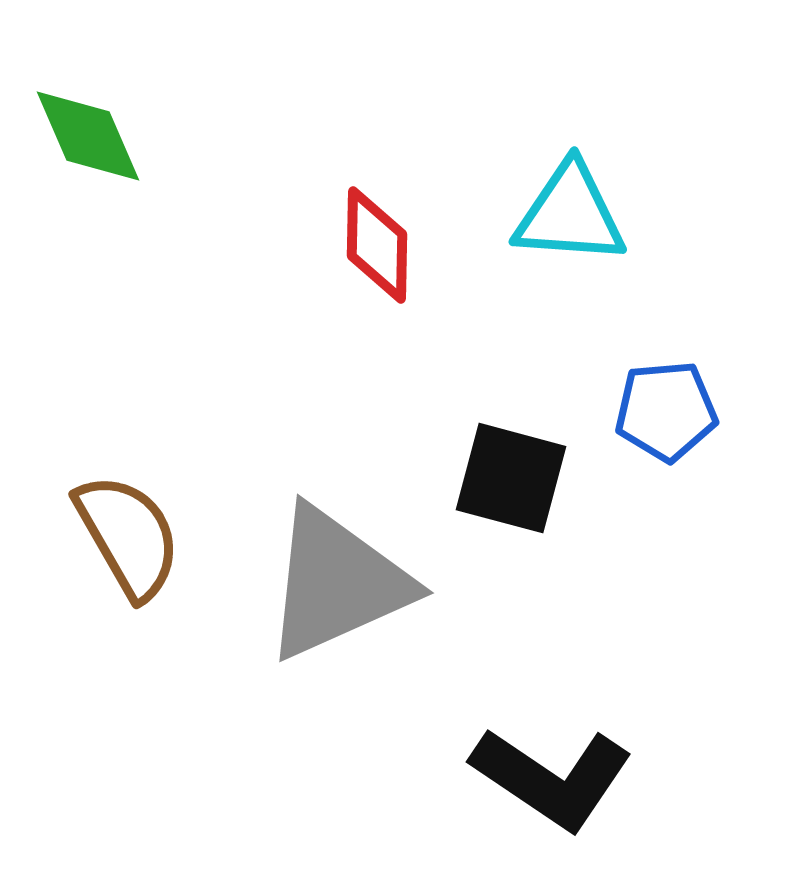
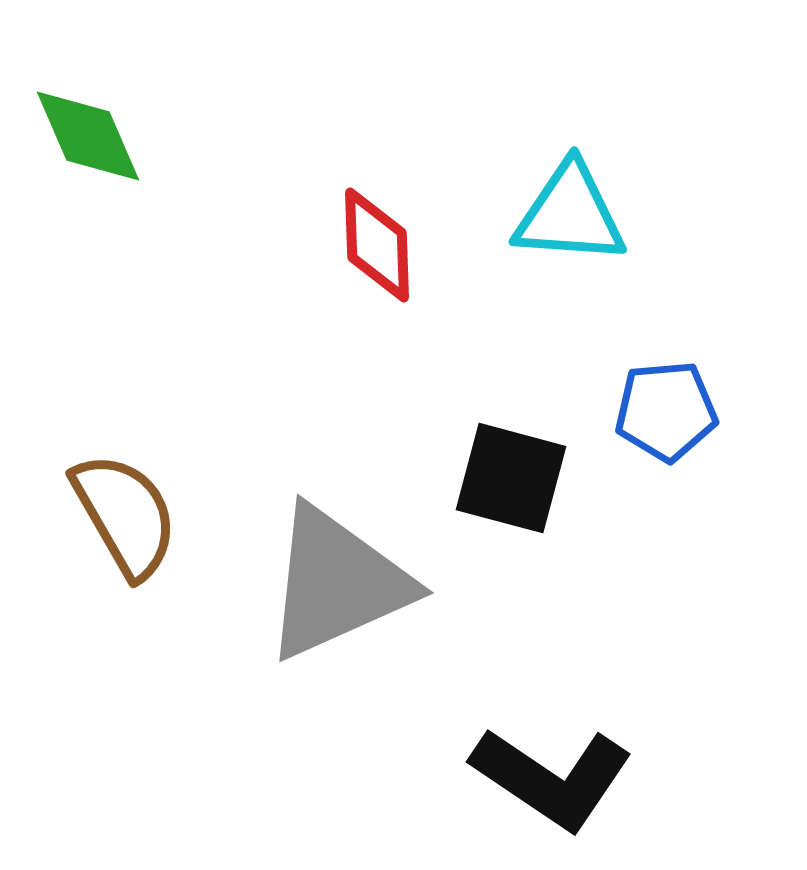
red diamond: rotated 3 degrees counterclockwise
brown semicircle: moved 3 px left, 21 px up
